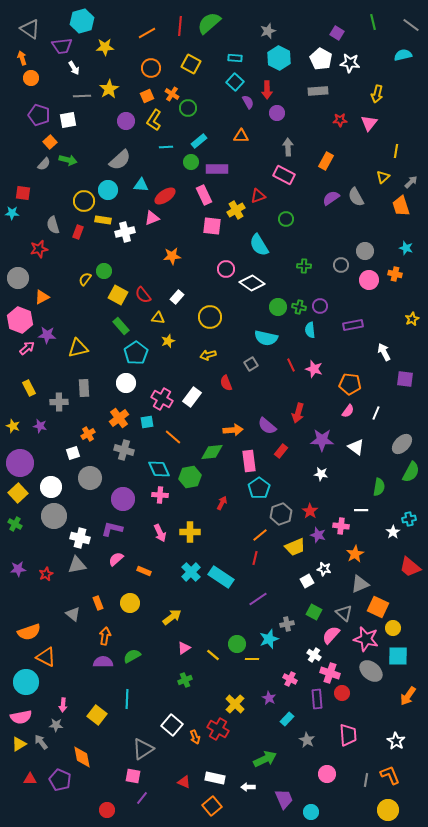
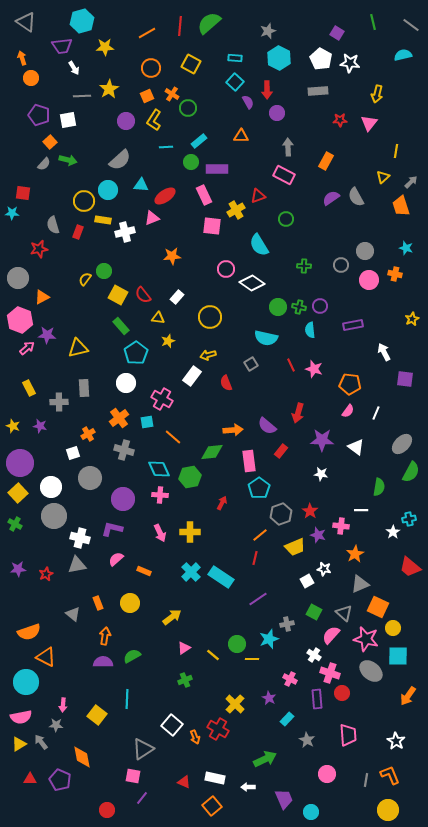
gray triangle at (30, 29): moved 4 px left, 7 px up
white rectangle at (192, 397): moved 21 px up
